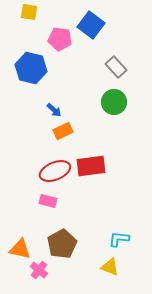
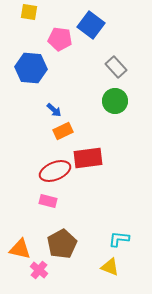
blue hexagon: rotated 8 degrees counterclockwise
green circle: moved 1 px right, 1 px up
red rectangle: moved 3 px left, 8 px up
